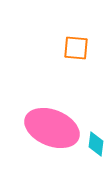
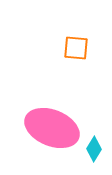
cyan diamond: moved 2 px left, 5 px down; rotated 25 degrees clockwise
